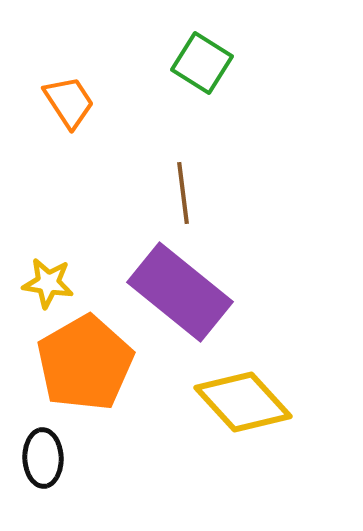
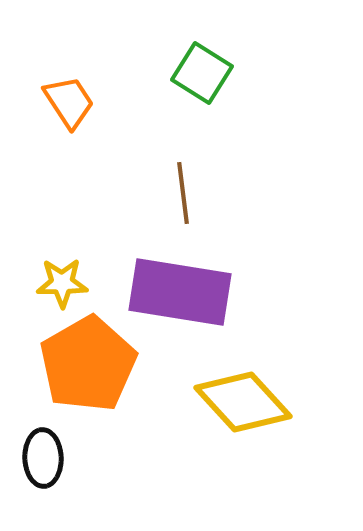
green square: moved 10 px down
yellow star: moved 14 px right; rotated 9 degrees counterclockwise
purple rectangle: rotated 30 degrees counterclockwise
orange pentagon: moved 3 px right, 1 px down
